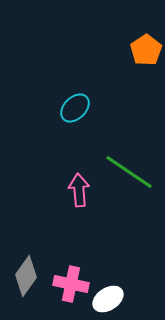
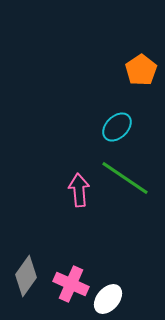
orange pentagon: moved 5 px left, 20 px down
cyan ellipse: moved 42 px right, 19 px down
green line: moved 4 px left, 6 px down
pink cross: rotated 12 degrees clockwise
white ellipse: rotated 16 degrees counterclockwise
